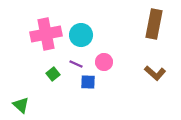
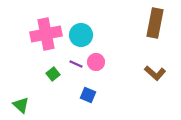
brown rectangle: moved 1 px right, 1 px up
pink circle: moved 8 px left
blue square: moved 13 px down; rotated 21 degrees clockwise
